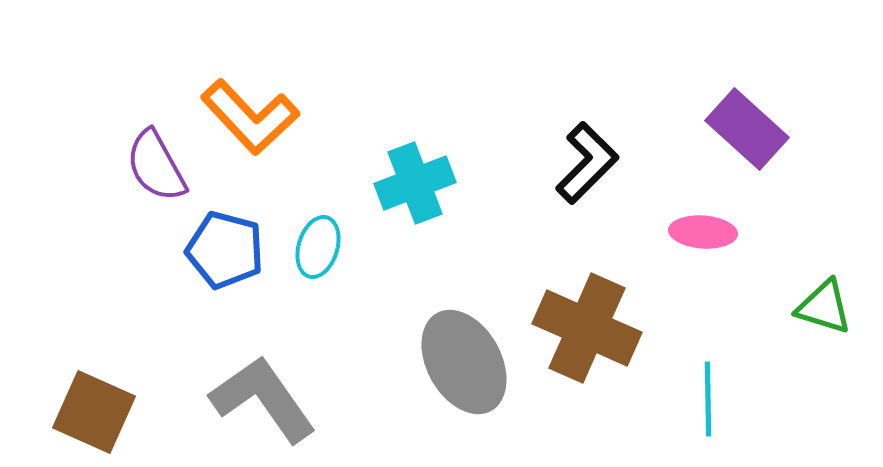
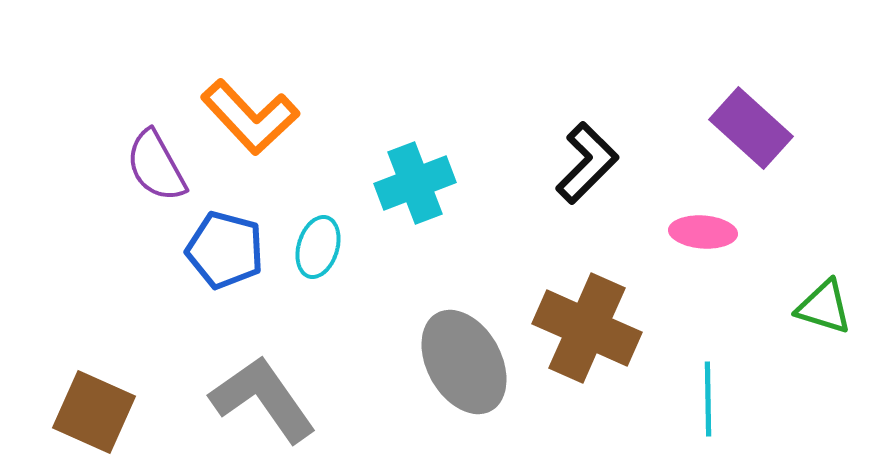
purple rectangle: moved 4 px right, 1 px up
